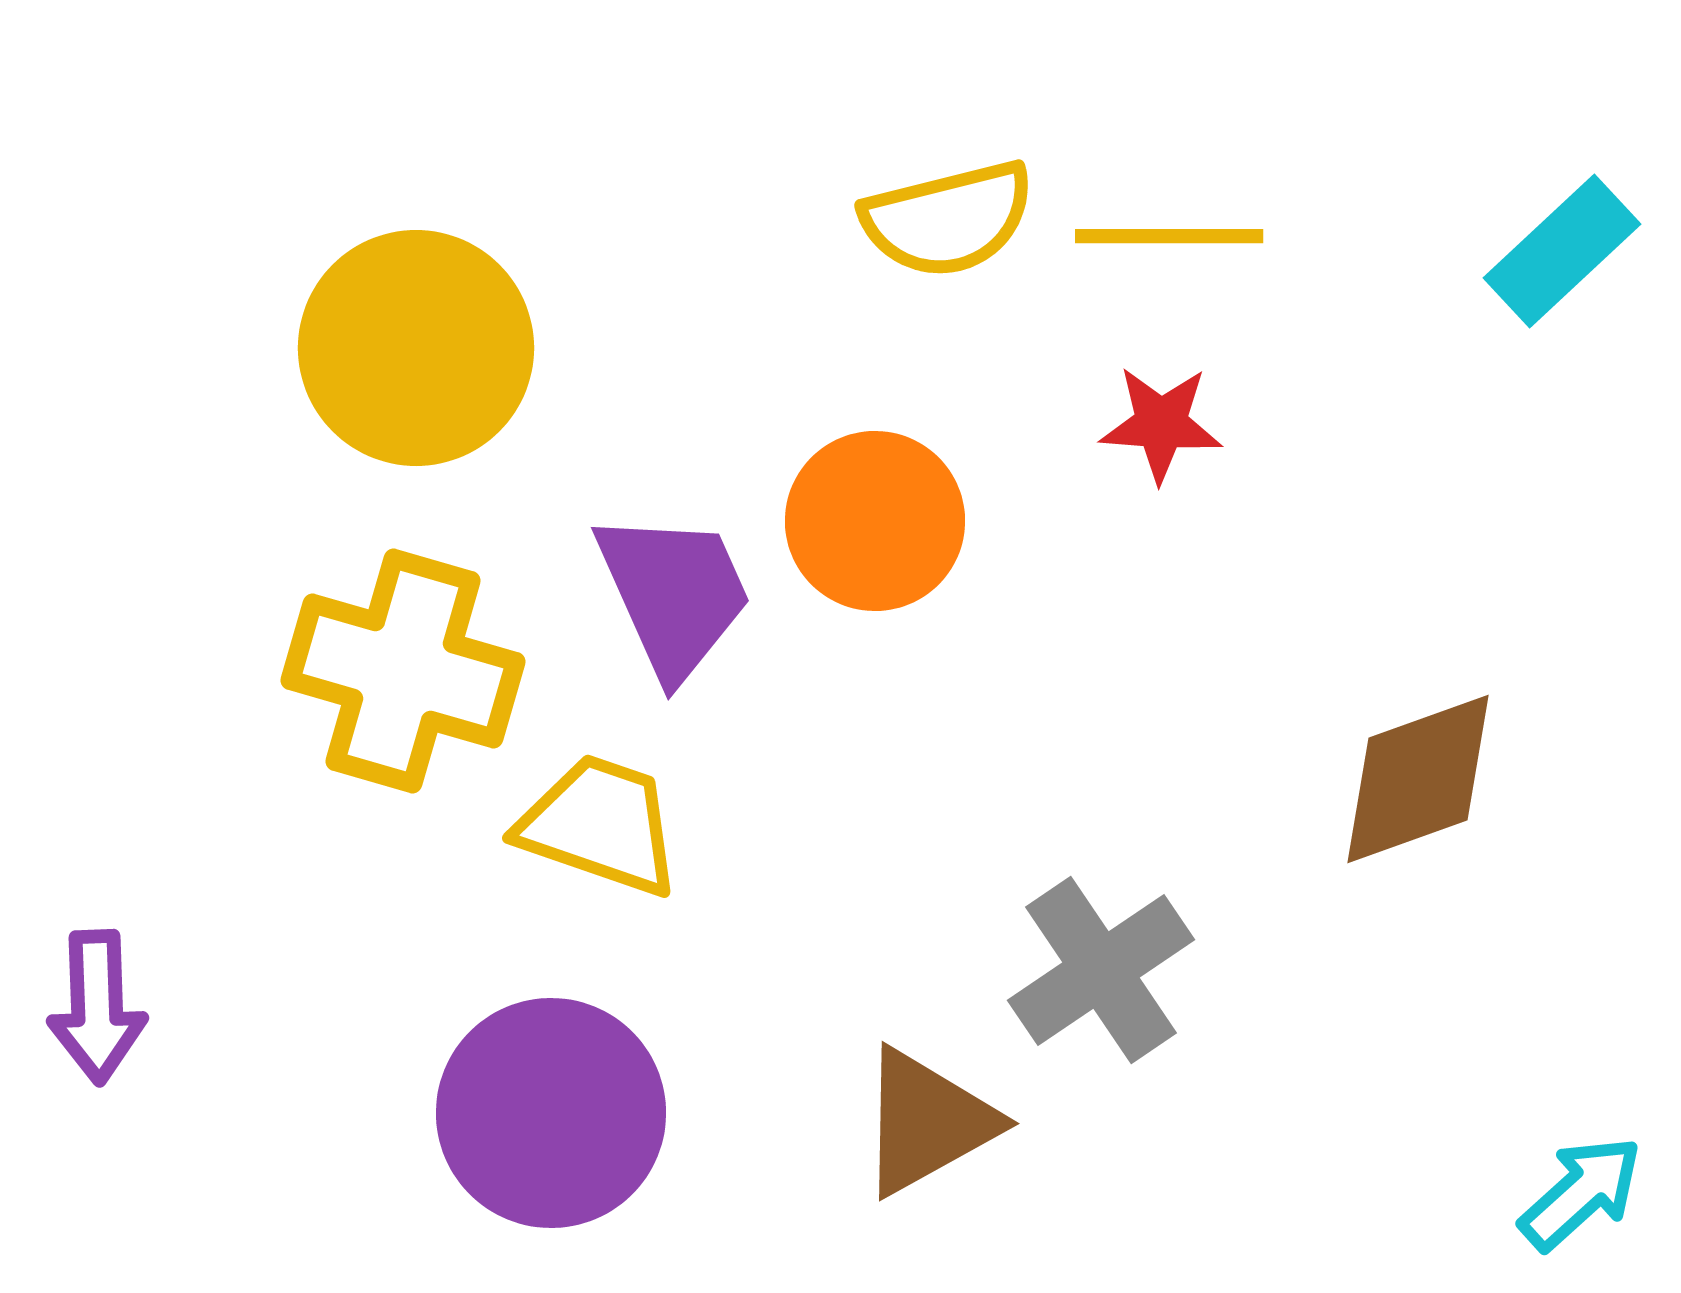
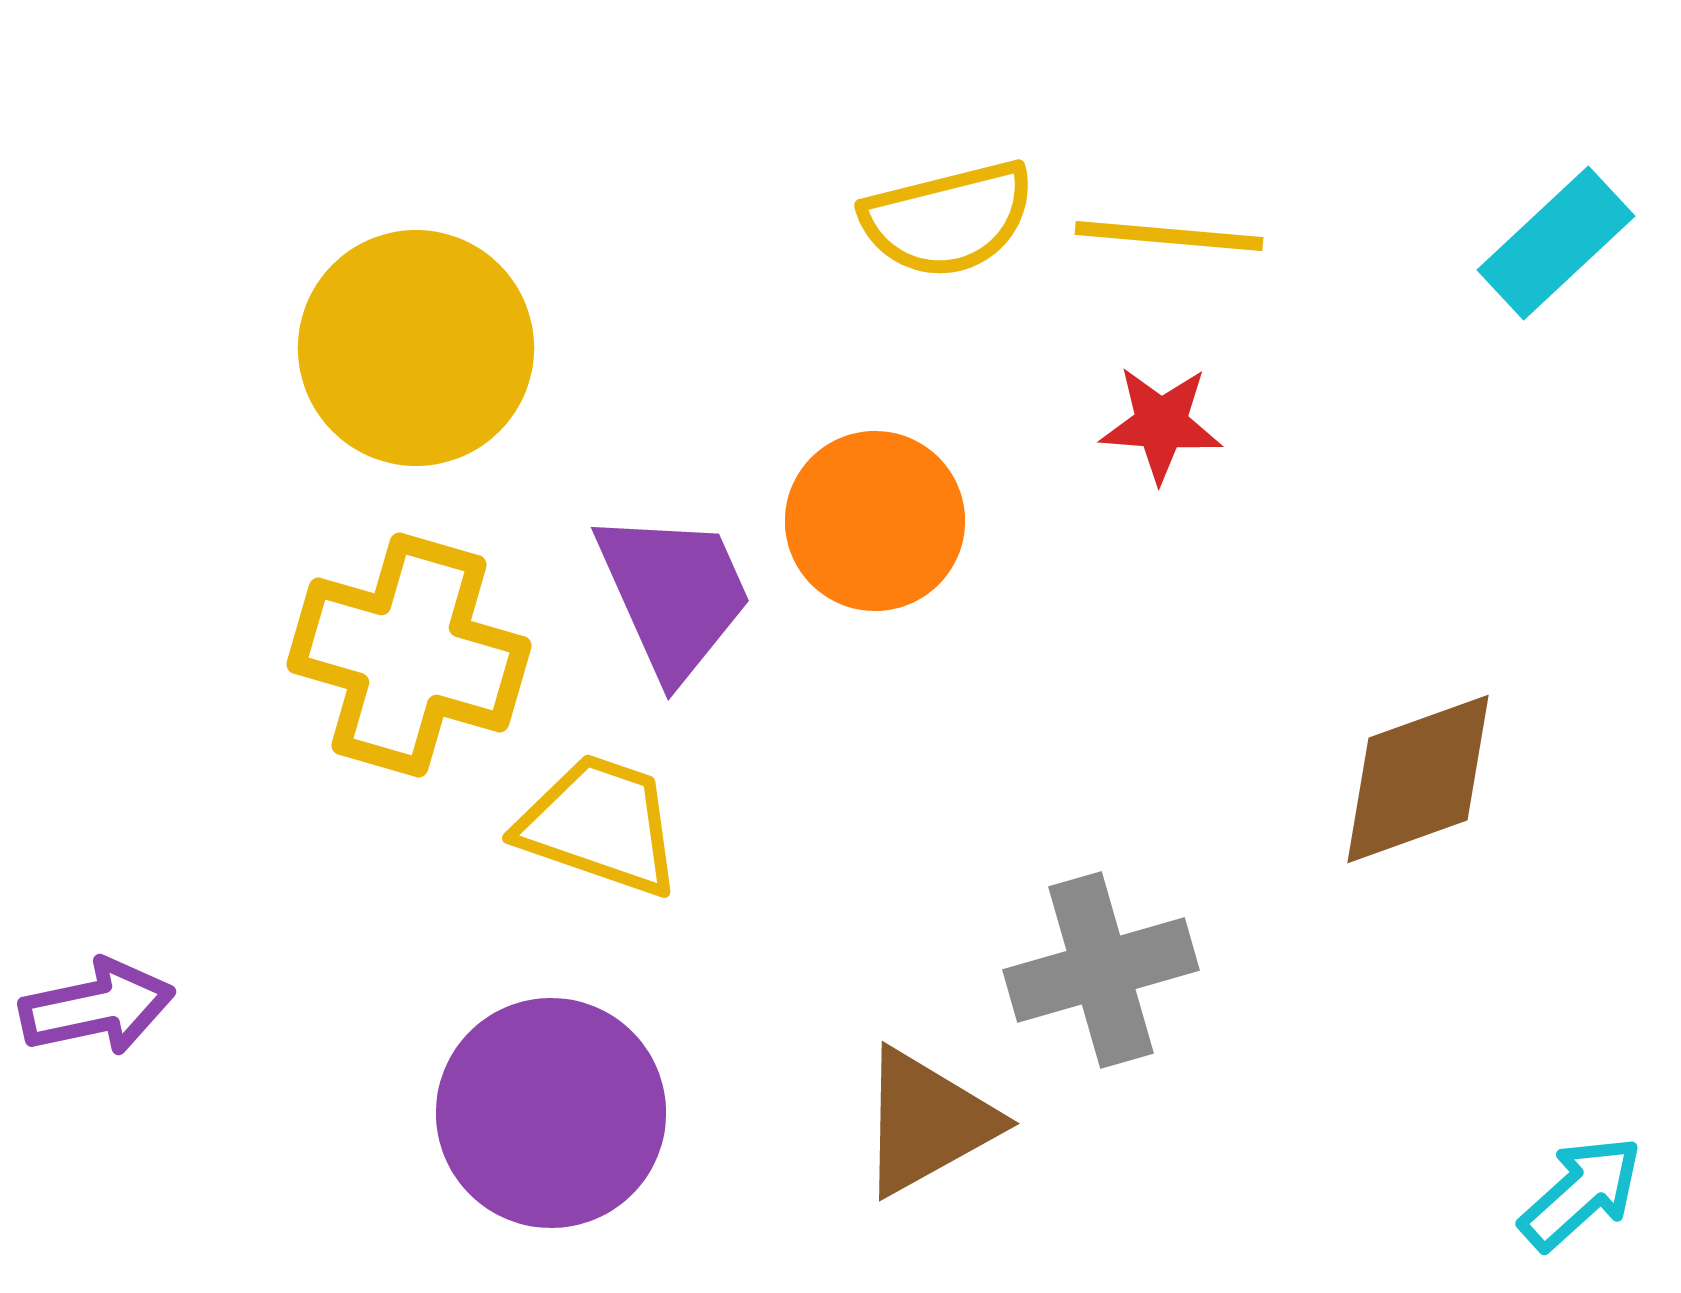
yellow line: rotated 5 degrees clockwise
cyan rectangle: moved 6 px left, 8 px up
yellow cross: moved 6 px right, 16 px up
gray cross: rotated 18 degrees clockwise
purple arrow: rotated 100 degrees counterclockwise
